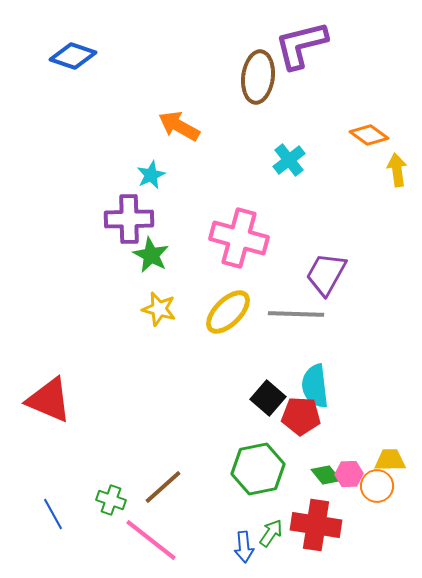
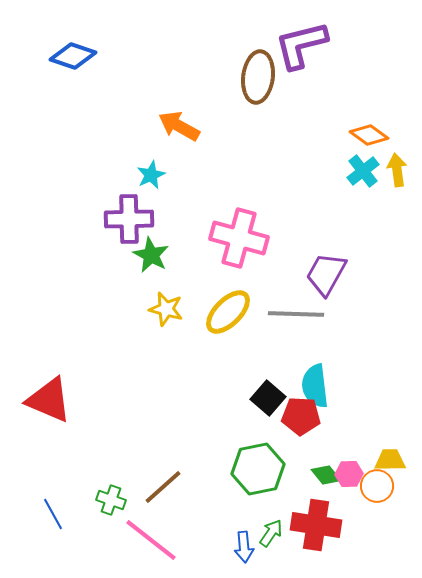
cyan cross: moved 74 px right, 11 px down
yellow star: moved 7 px right
